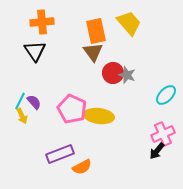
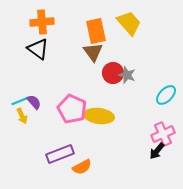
black triangle: moved 3 px right, 2 px up; rotated 20 degrees counterclockwise
cyan line: rotated 42 degrees clockwise
